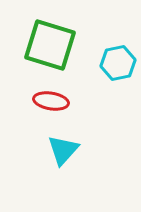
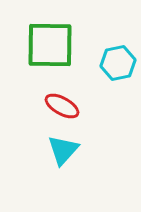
green square: rotated 16 degrees counterclockwise
red ellipse: moved 11 px right, 5 px down; rotated 20 degrees clockwise
